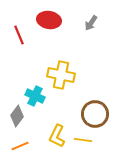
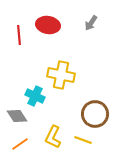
red ellipse: moved 1 px left, 5 px down
red line: rotated 18 degrees clockwise
gray diamond: rotated 70 degrees counterclockwise
yellow L-shape: moved 4 px left, 1 px down
yellow line: rotated 12 degrees clockwise
orange line: moved 2 px up; rotated 12 degrees counterclockwise
